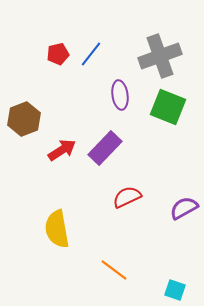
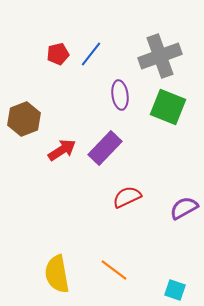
yellow semicircle: moved 45 px down
